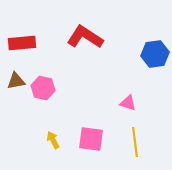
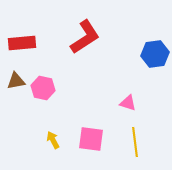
red L-shape: rotated 114 degrees clockwise
